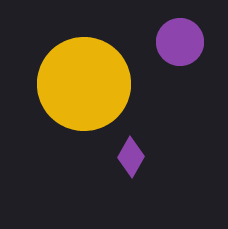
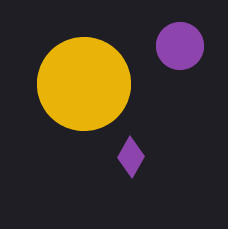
purple circle: moved 4 px down
